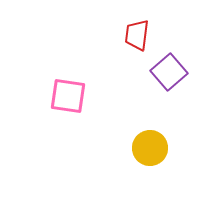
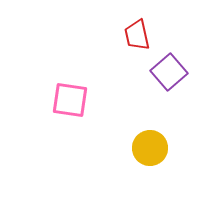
red trapezoid: rotated 20 degrees counterclockwise
pink square: moved 2 px right, 4 px down
